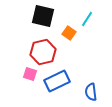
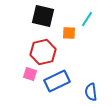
orange square: rotated 32 degrees counterclockwise
